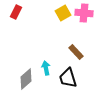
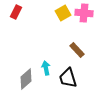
brown rectangle: moved 1 px right, 2 px up
